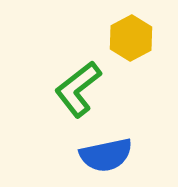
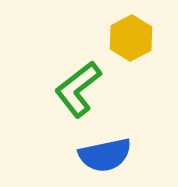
blue semicircle: moved 1 px left
